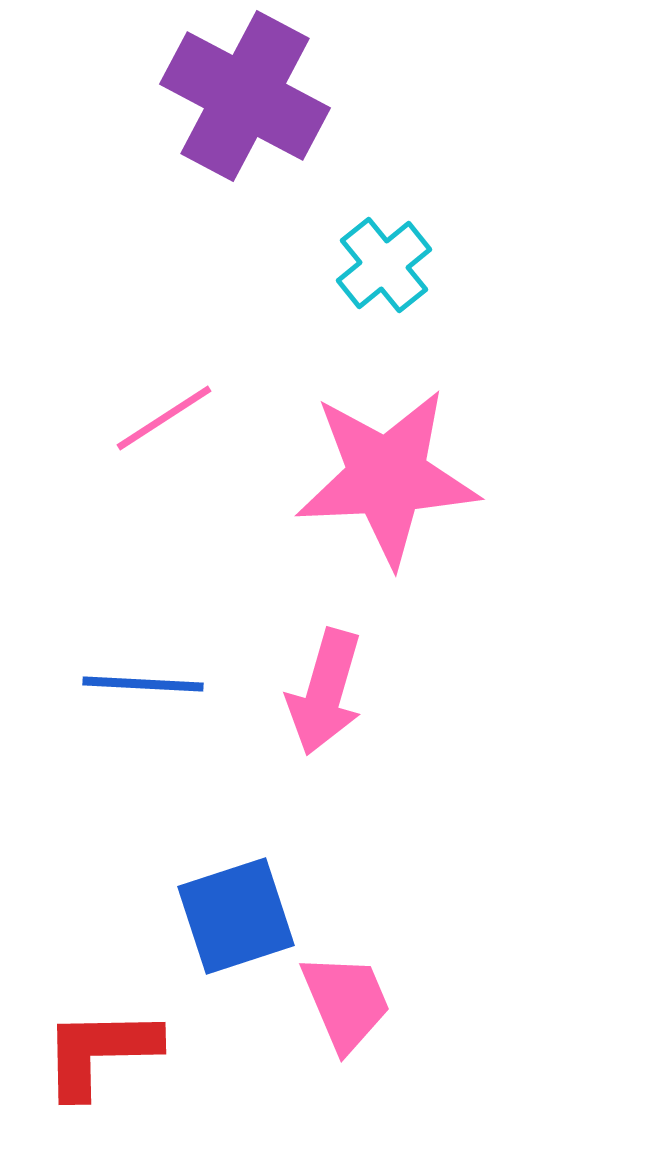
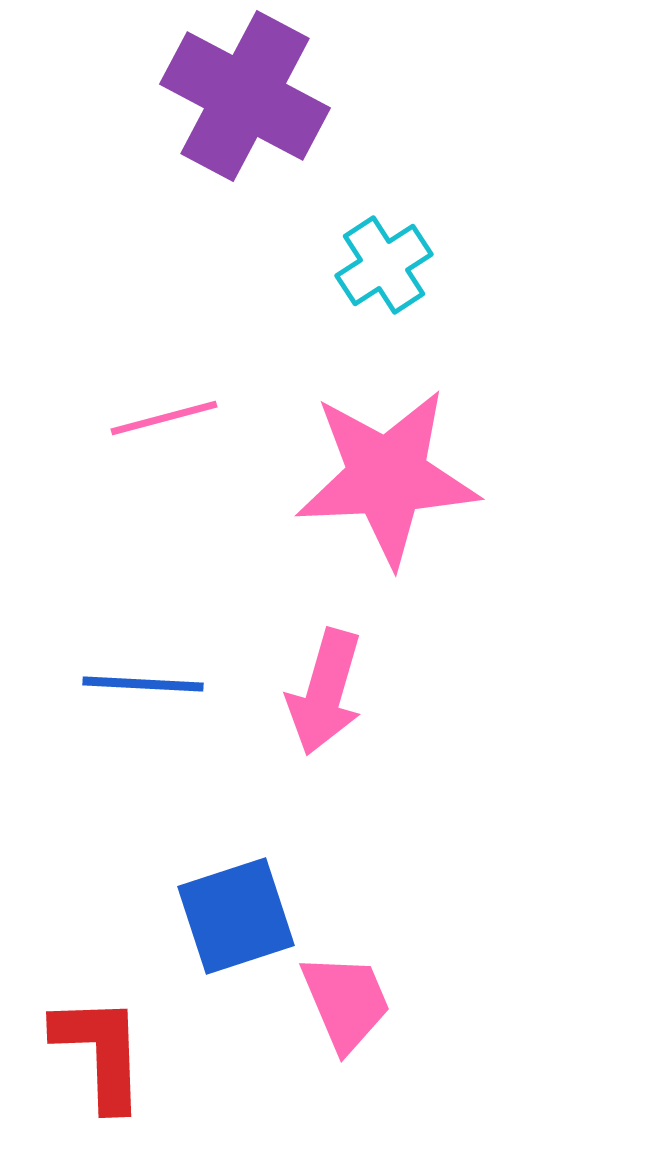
cyan cross: rotated 6 degrees clockwise
pink line: rotated 18 degrees clockwise
red L-shape: rotated 89 degrees clockwise
